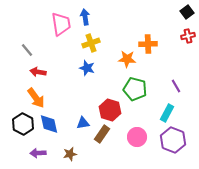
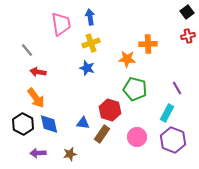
blue arrow: moved 5 px right
purple line: moved 1 px right, 2 px down
blue triangle: rotated 16 degrees clockwise
